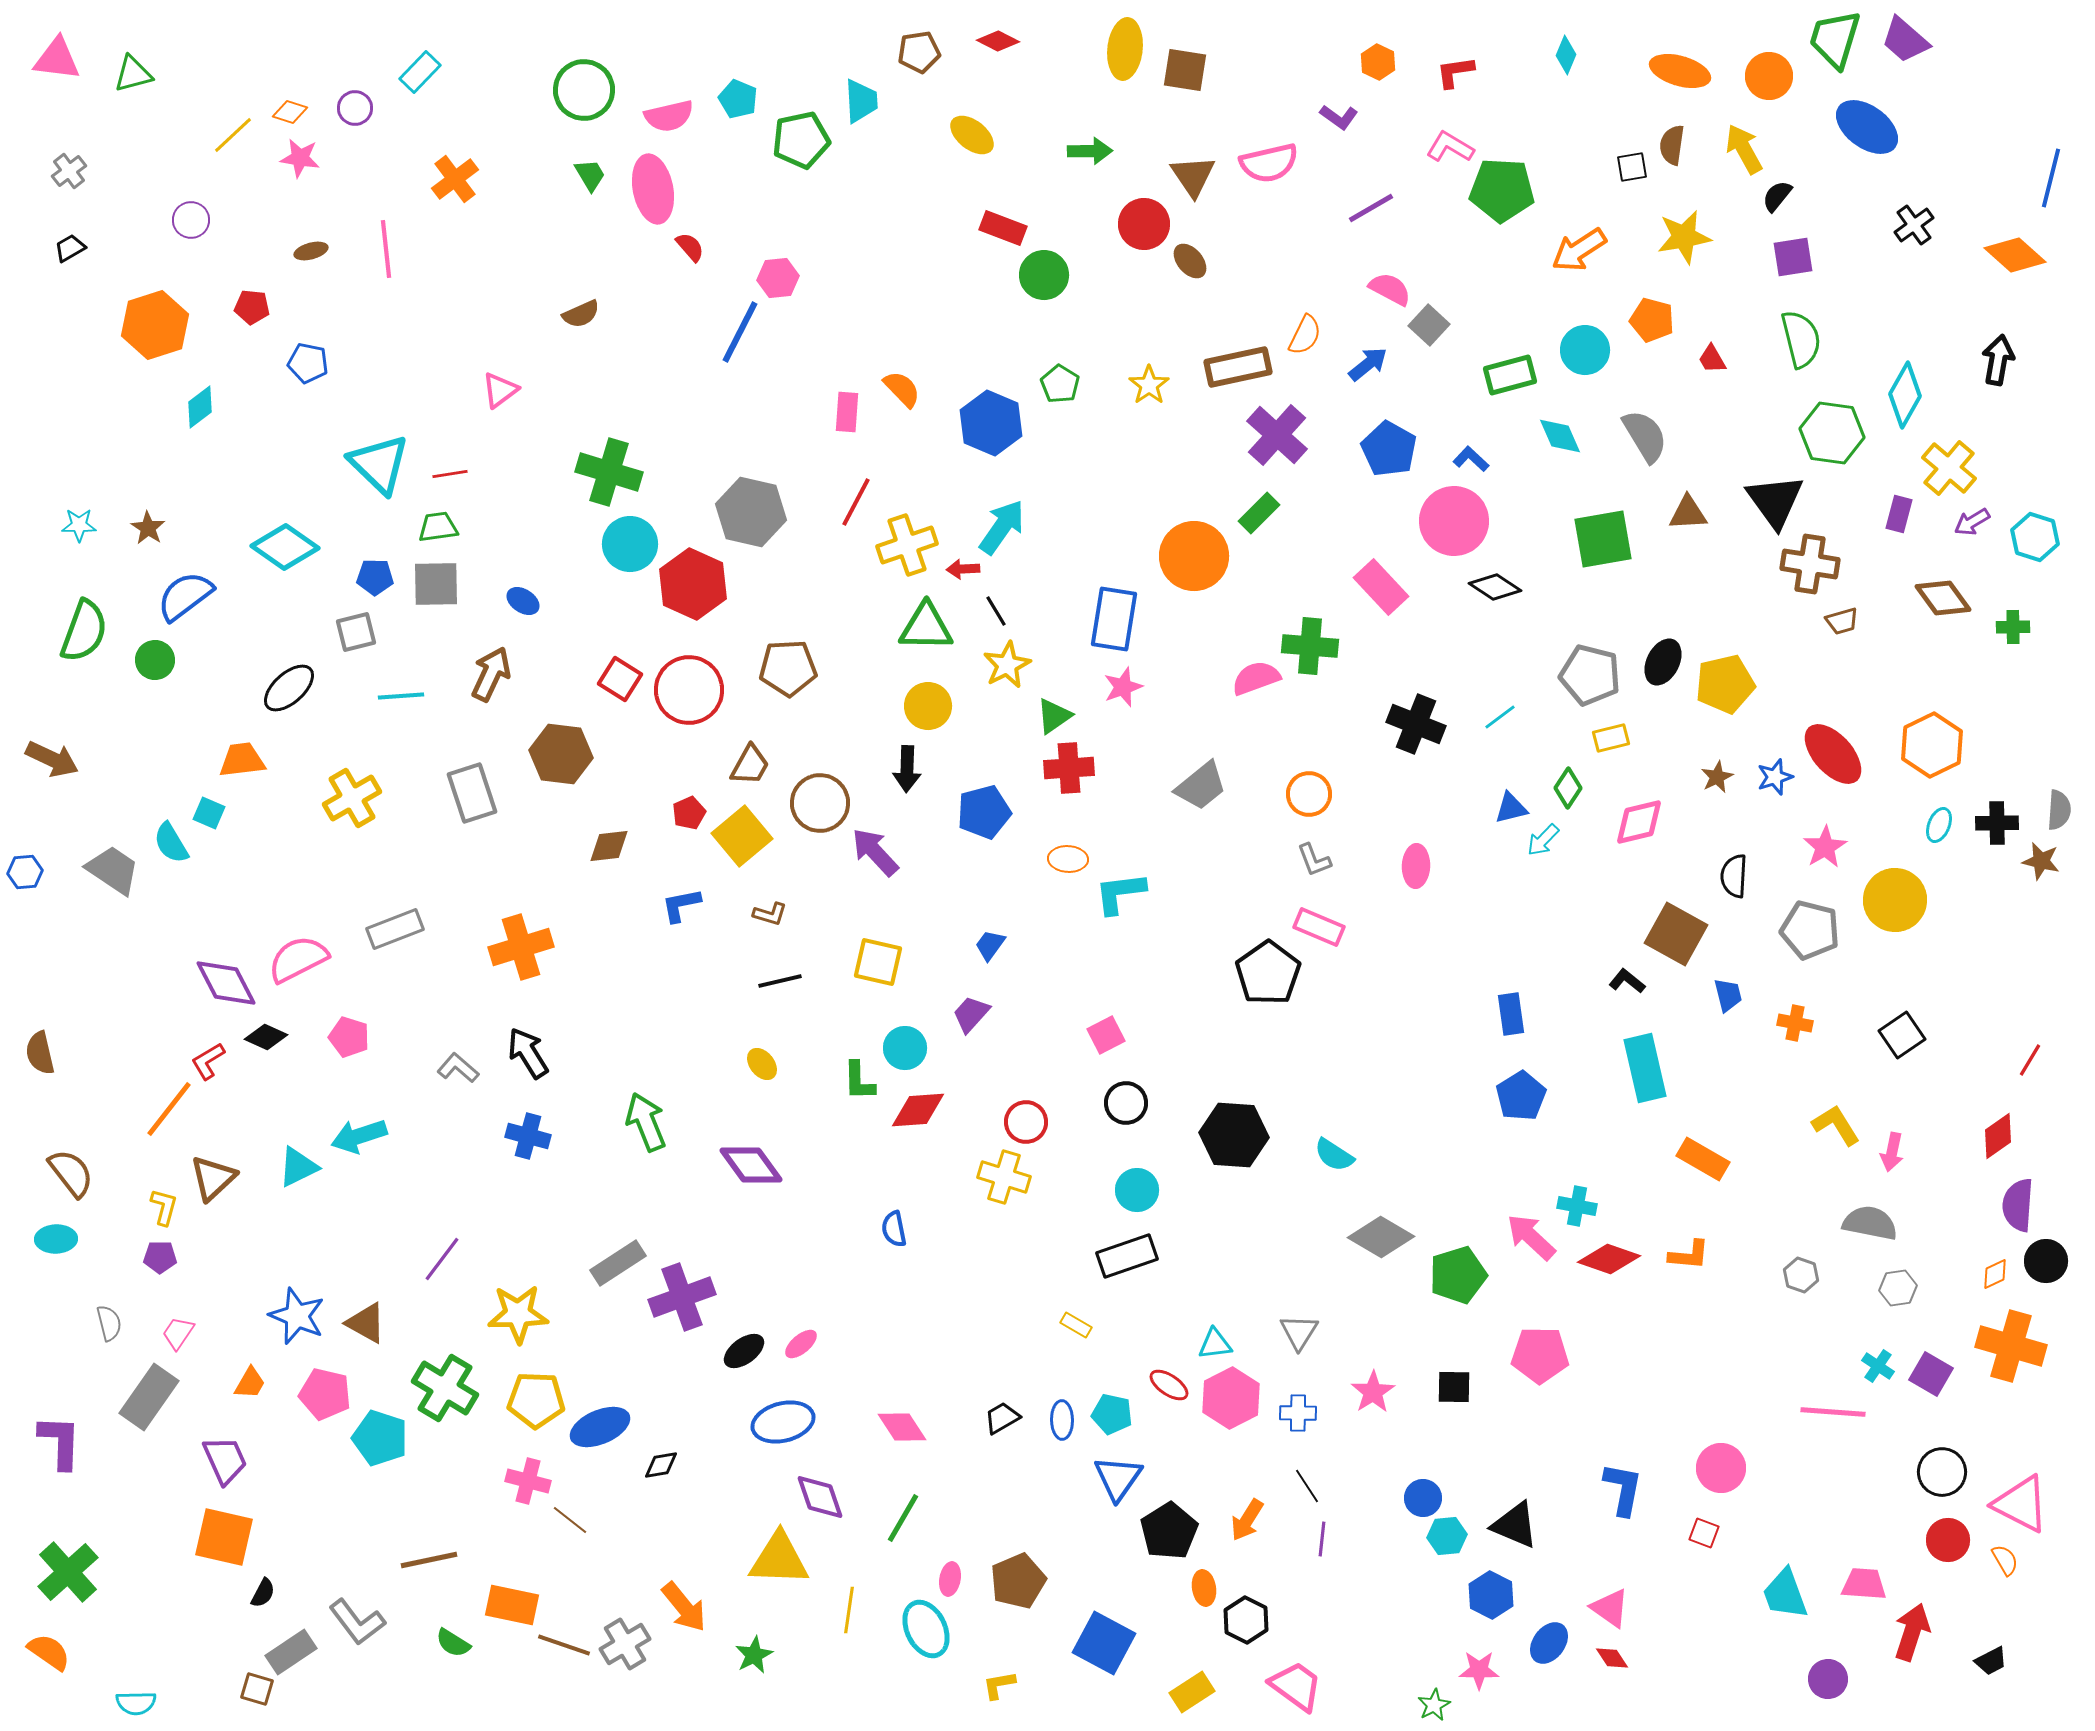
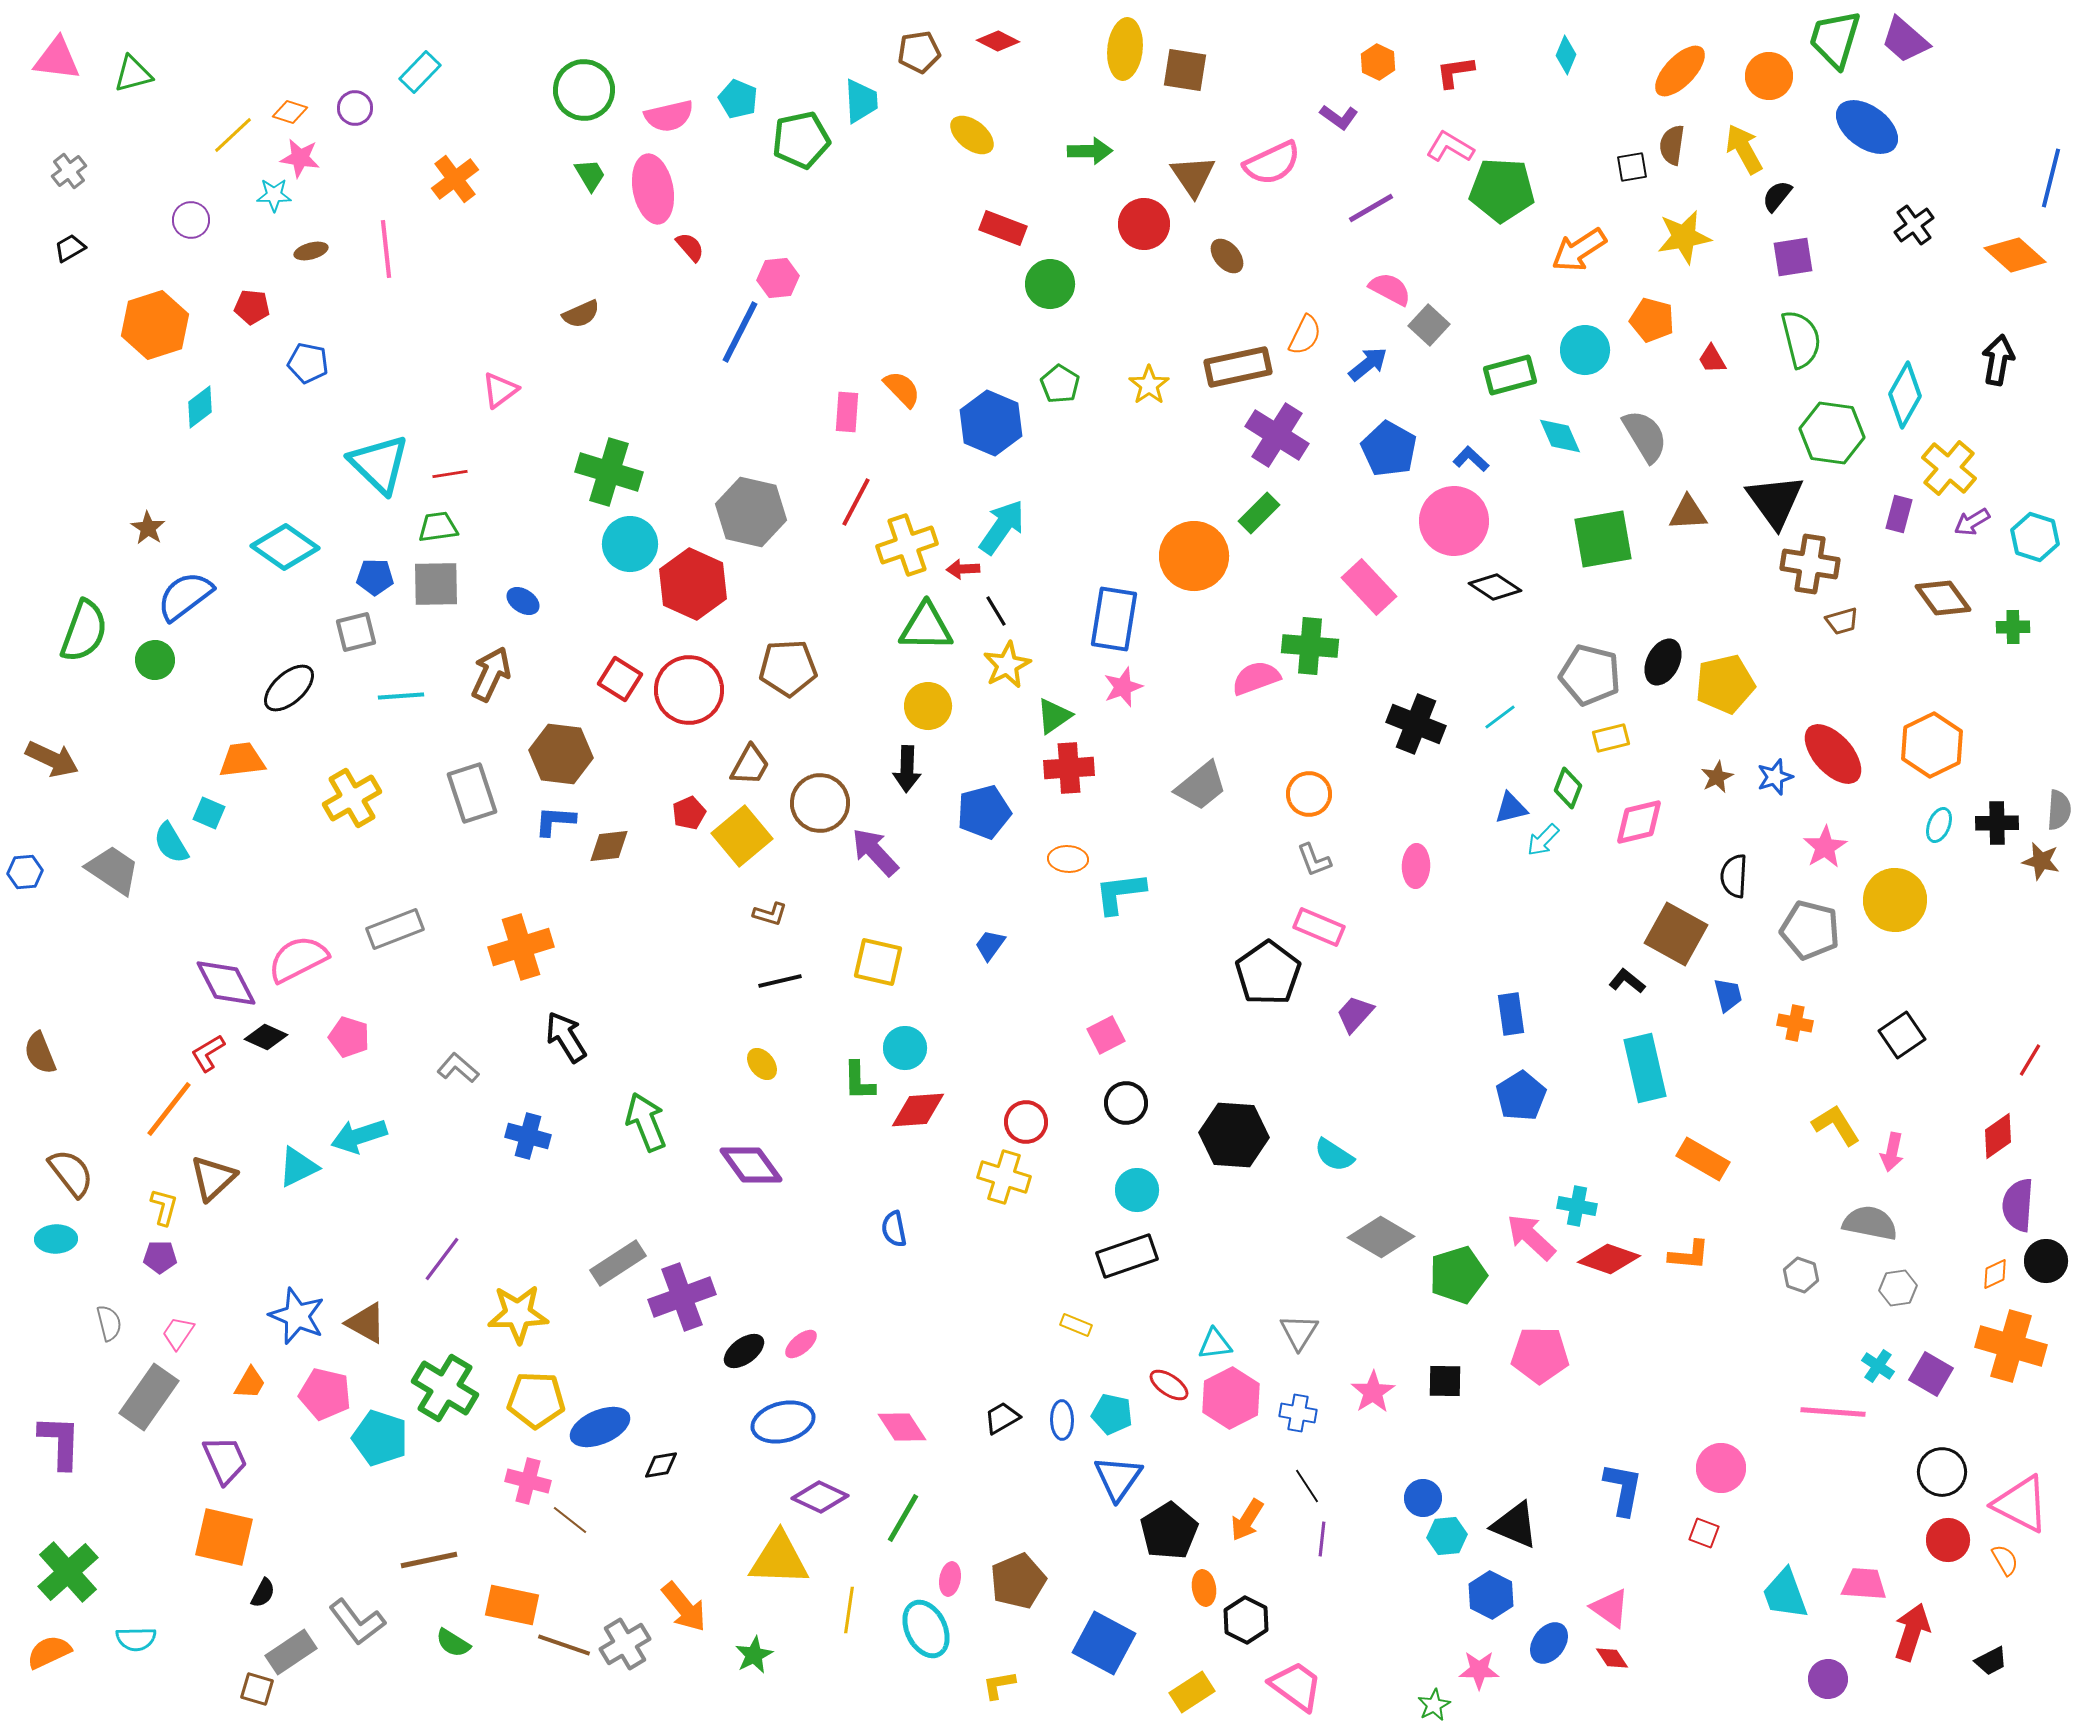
orange ellipse at (1680, 71): rotated 62 degrees counterclockwise
pink semicircle at (1269, 163): moved 3 px right; rotated 12 degrees counterclockwise
brown ellipse at (1190, 261): moved 37 px right, 5 px up
green circle at (1044, 275): moved 6 px right, 9 px down
purple cross at (1277, 435): rotated 10 degrees counterclockwise
cyan star at (79, 525): moved 195 px right, 330 px up
pink rectangle at (1381, 587): moved 12 px left
green diamond at (1568, 788): rotated 12 degrees counterclockwise
blue L-shape at (681, 905): moved 126 px left, 84 px up; rotated 15 degrees clockwise
purple trapezoid at (971, 1014): moved 384 px right
brown semicircle at (40, 1053): rotated 9 degrees counterclockwise
black arrow at (528, 1053): moved 38 px right, 16 px up
red L-shape at (208, 1061): moved 8 px up
yellow rectangle at (1076, 1325): rotated 8 degrees counterclockwise
black square at (1454, 1387): moved 9 px left, 6 px up
blue cross at (1298, 1413): rotated 9 degrees clockwise
purple diamond at (820, 1497): rotated 46 degrees counterclockwise
orange semicircle at (49, 1652): rotated 60 degrees counterclockwise
cyan semicircle at (136, 1703): moved 64 px up
